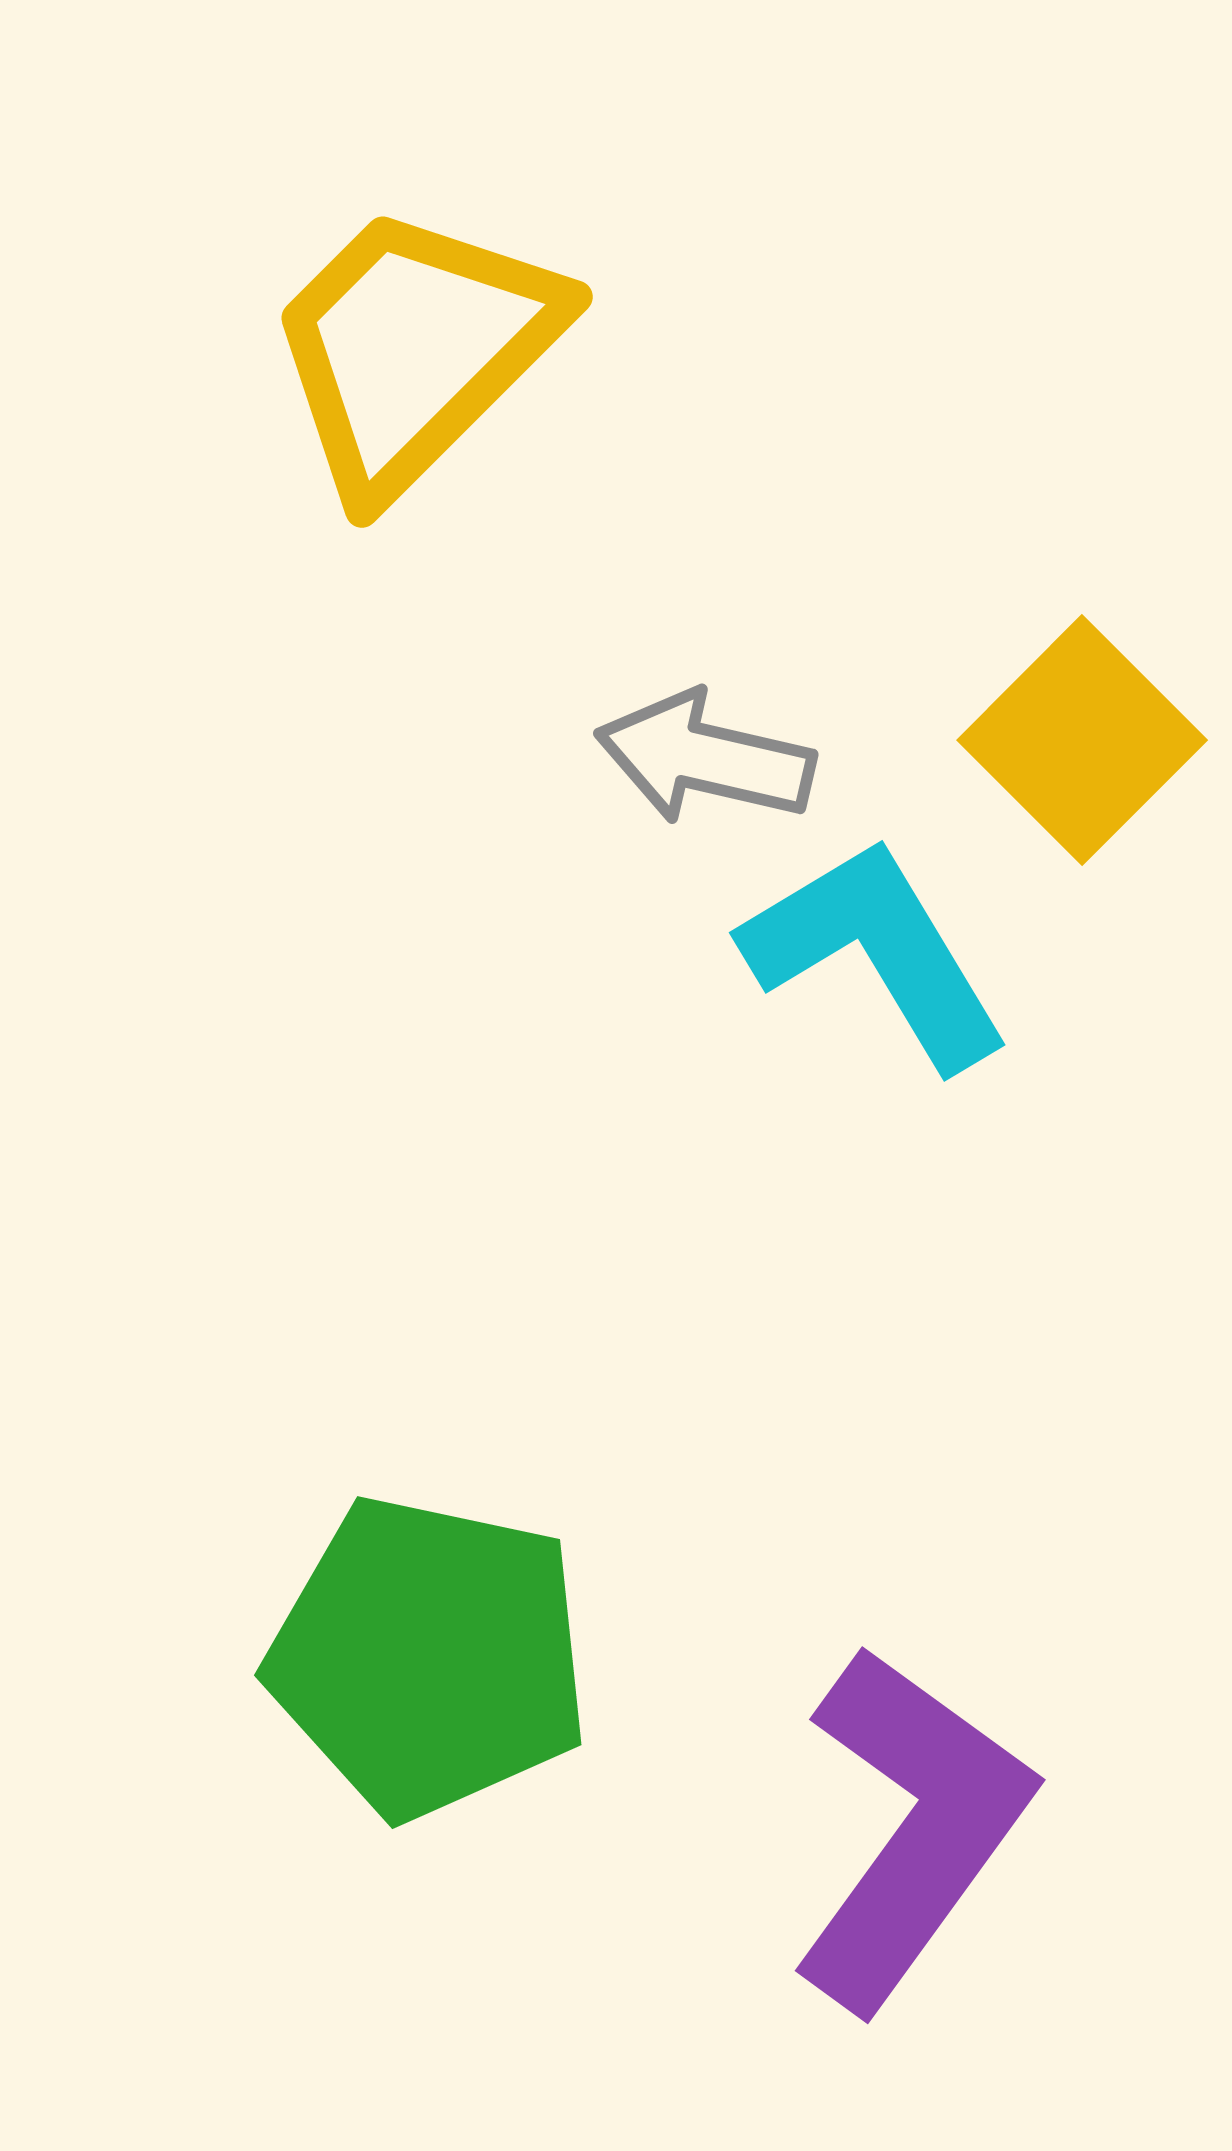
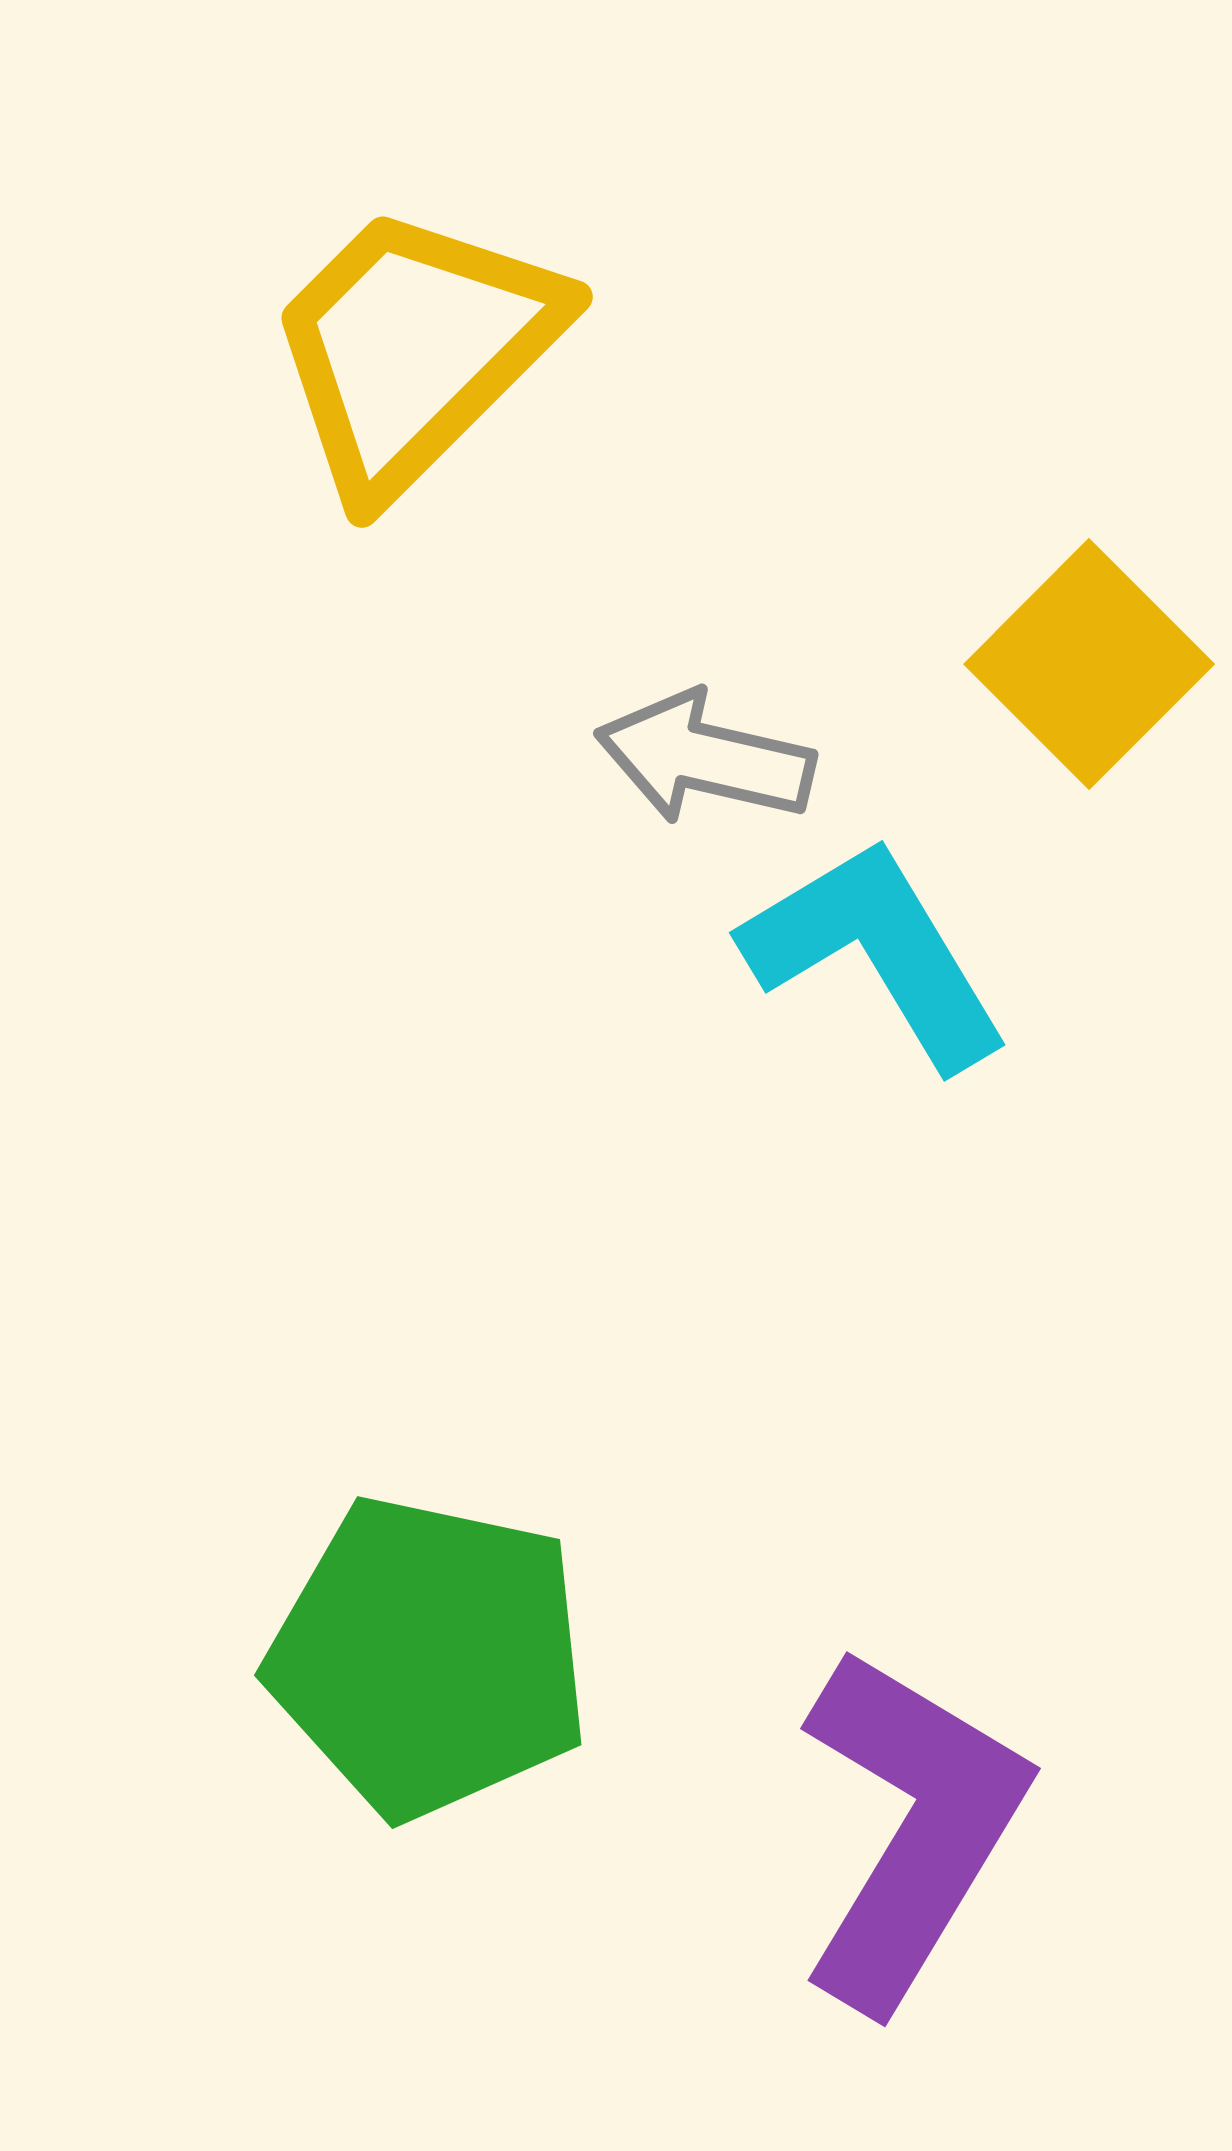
yellow square: moved 7 px right, 76 px up
purple L-shape: rotated 5 degrees counterclockwise
